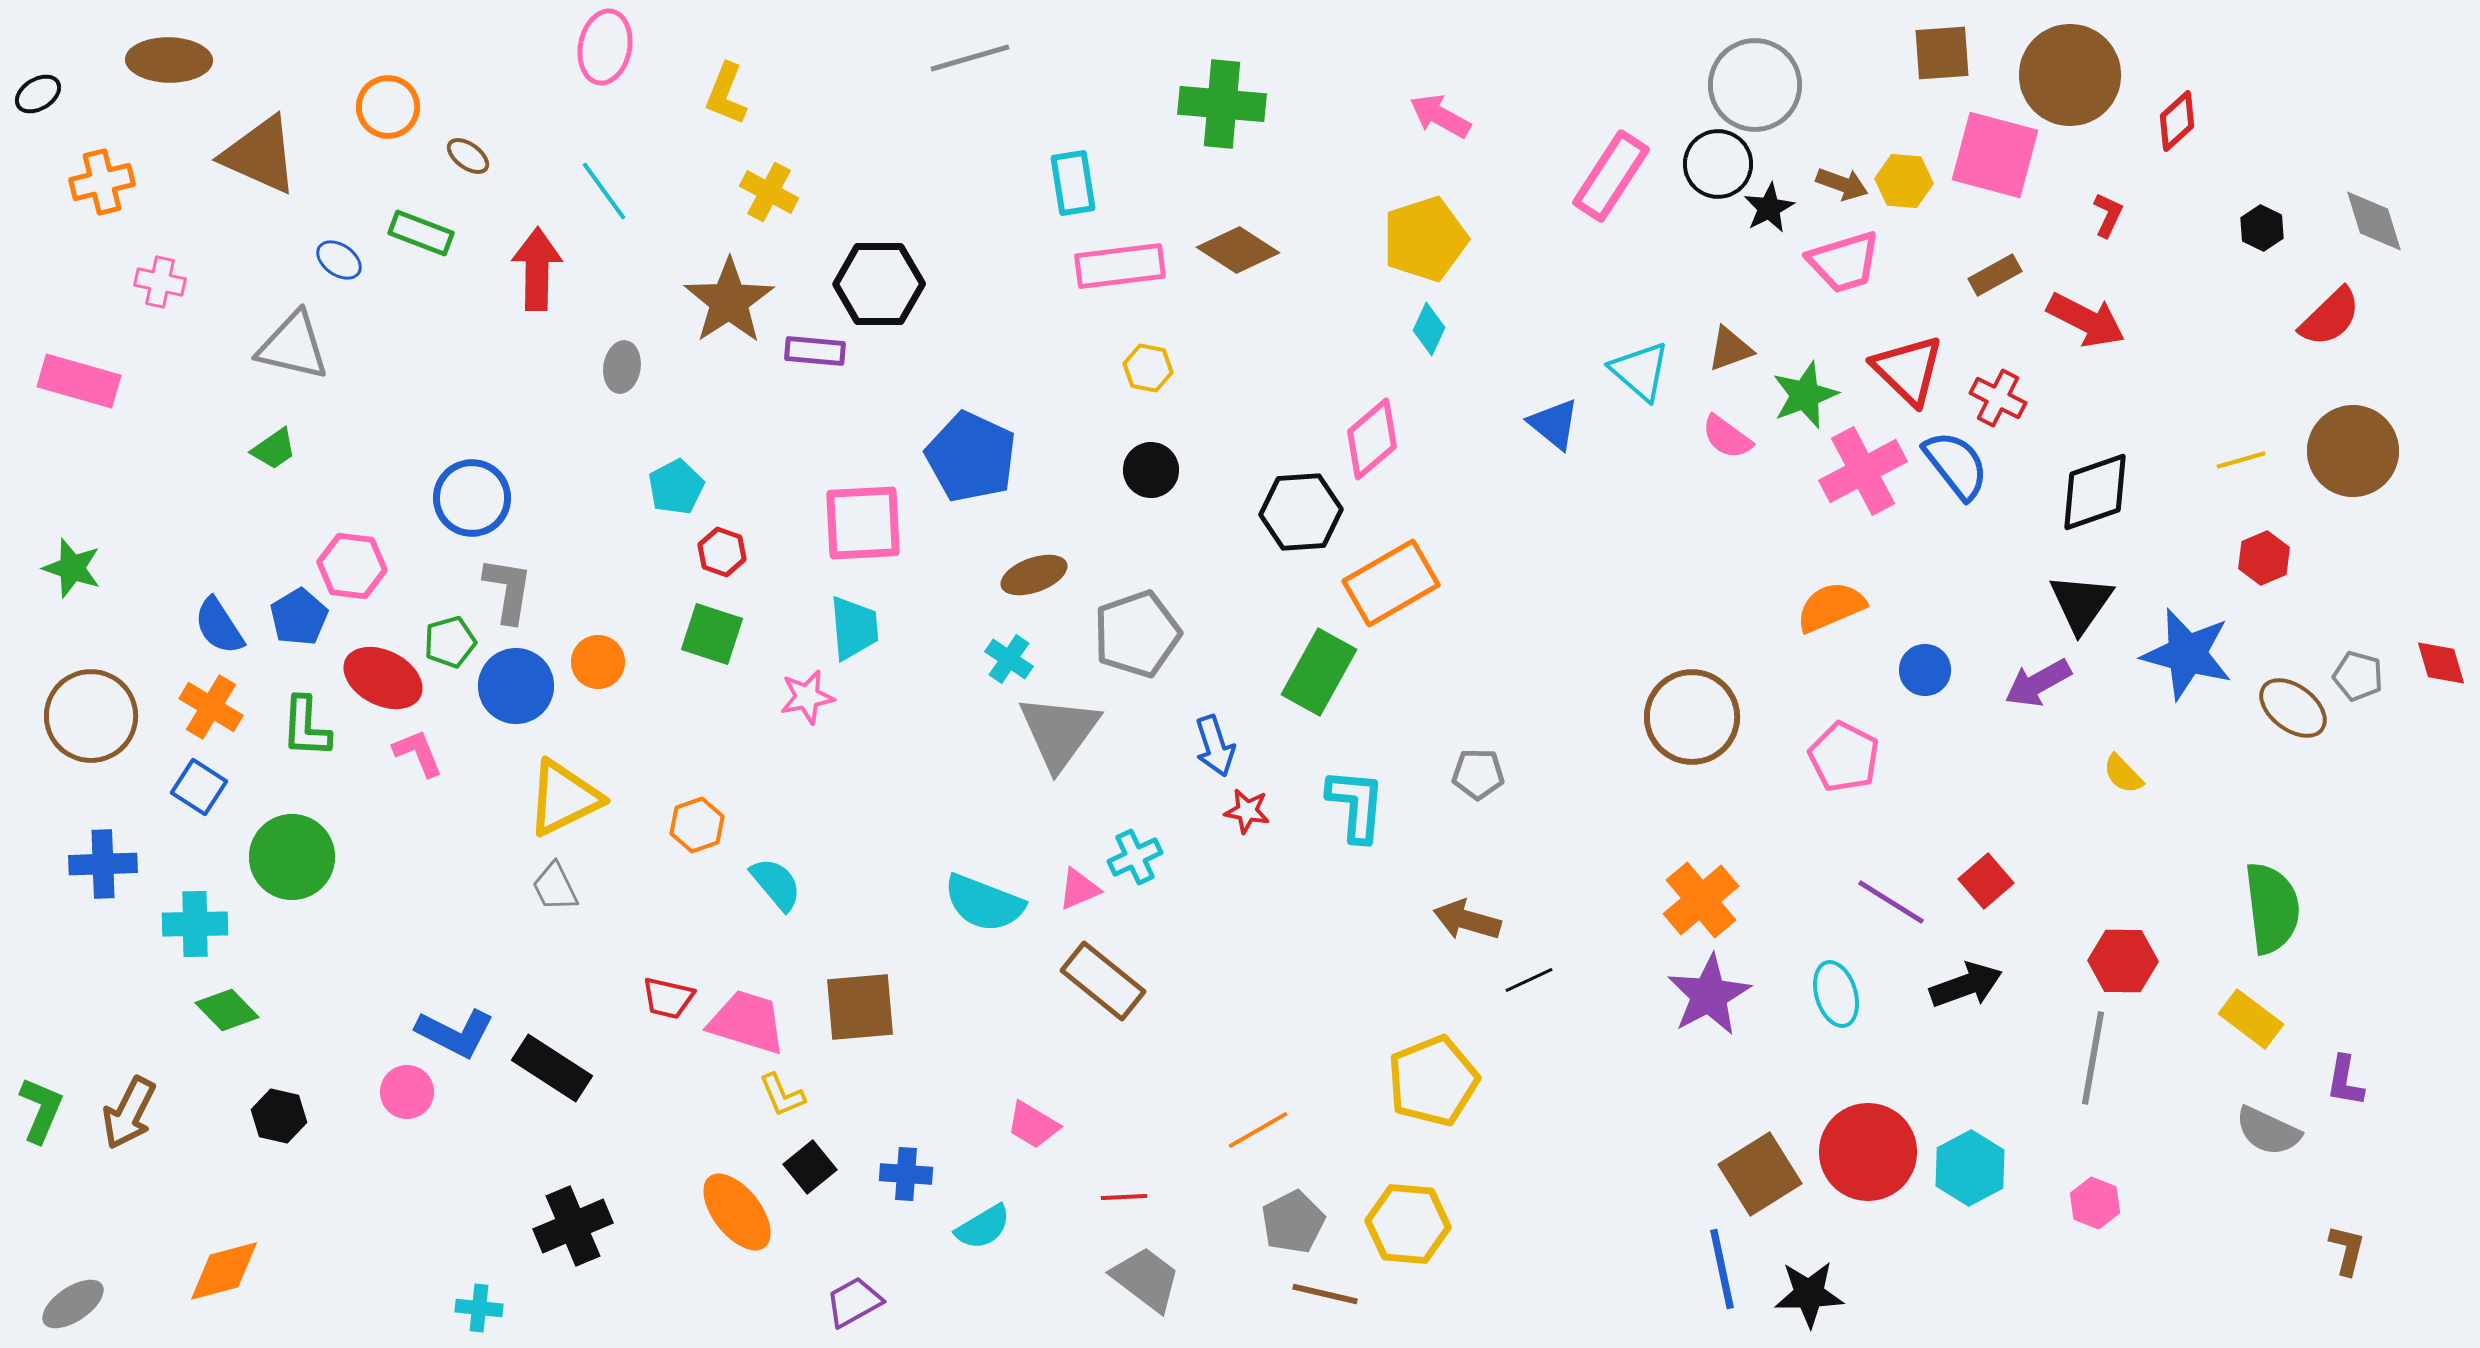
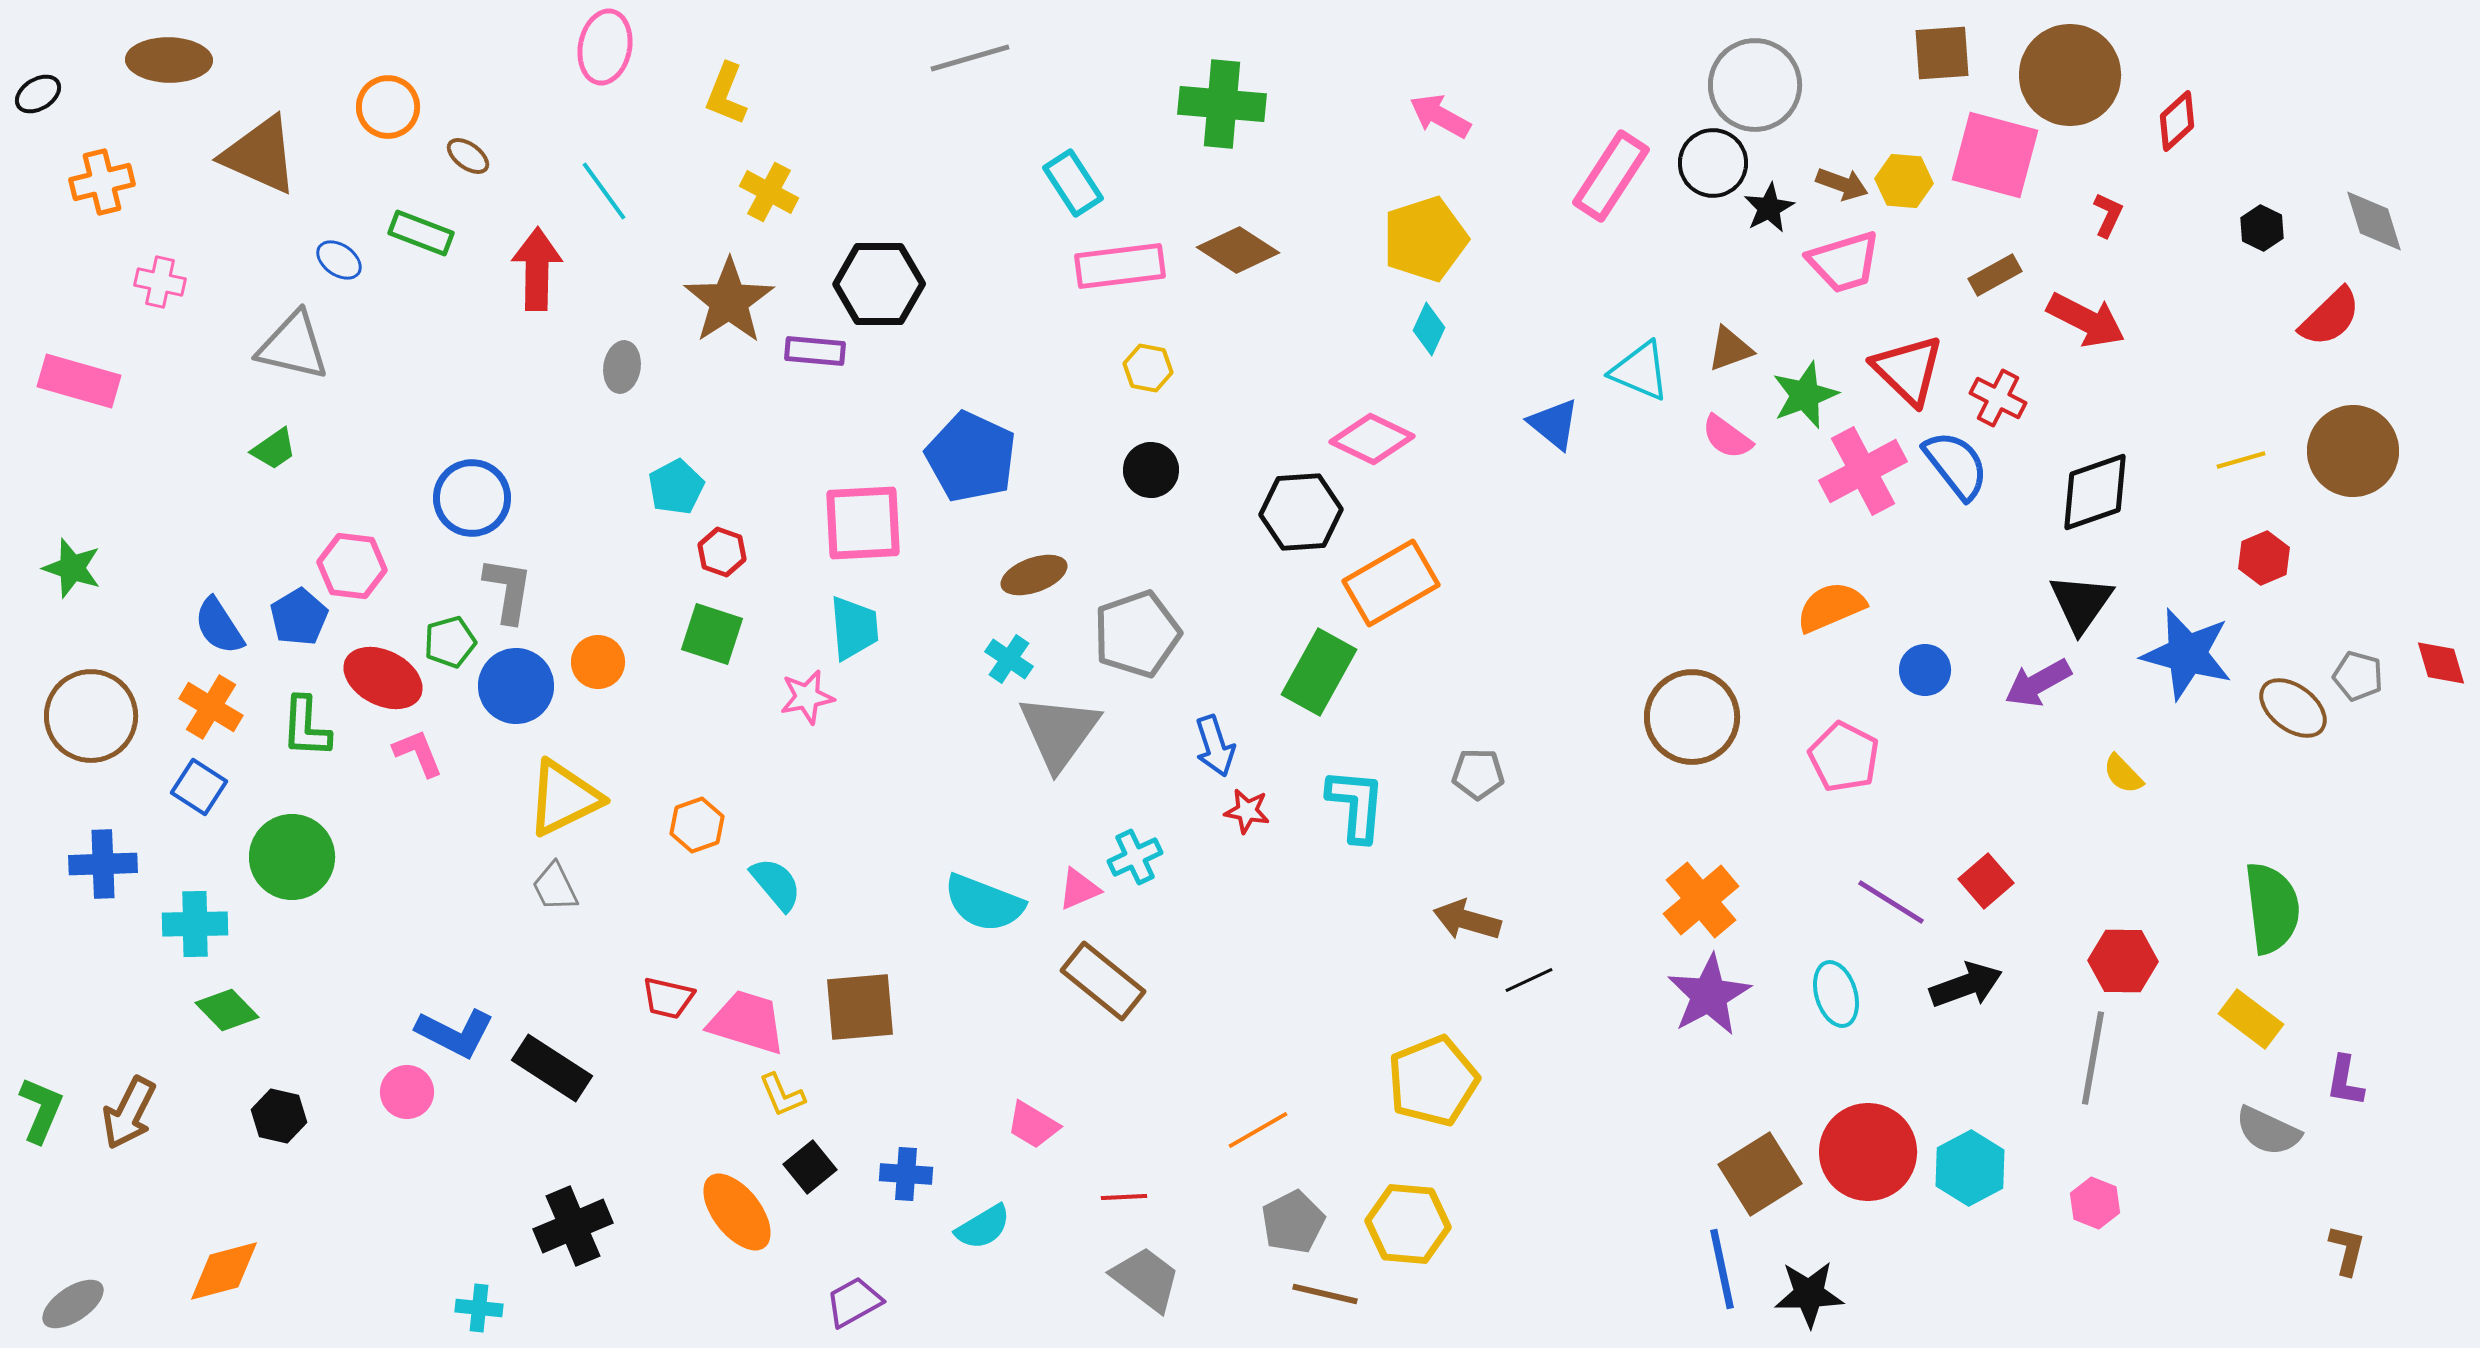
black circle at (1718, 164): moved 5 px left, 1 px up
cyan rectangle at (1073, 183): rotated 24 degrees counterclockwise
cyan triangle at (1640, 371): rotated 18 degrees counterclockwise
pink diamond at (1372, 439): rotated 66 degrees clockwise
